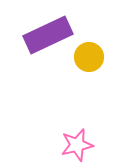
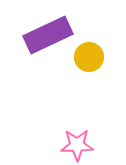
pink star: rotated 12 degrees clockwise
